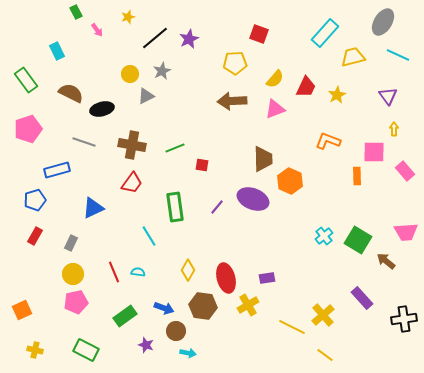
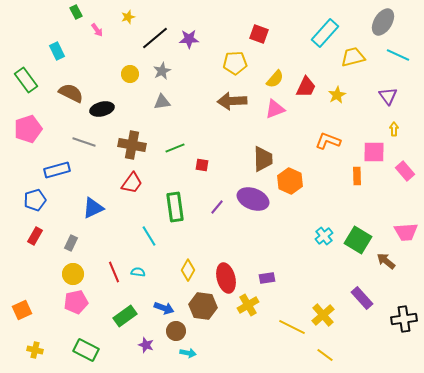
purple star at (189, 39): rotated 24 degrees clockwise
gray triangle at (146, 96): moved 16 px right, 6 px down; rotated 18 degrees clockwise
